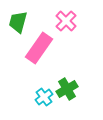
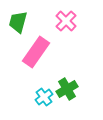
pink rectangle: moved 3 px left, 4 px down
